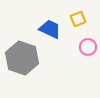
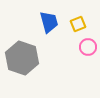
yellow square: moved 5 px down
blue trapezoid: moved 1 px left, 7 px up; rotated 50 degrees clockwise
